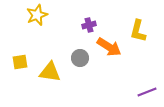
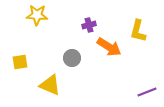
yellow star: rotated 25 degrees clockwise
gray circle: moved 8 px left
yellow triangle: moved 13 px down; rotated 15 degrees clockwise
